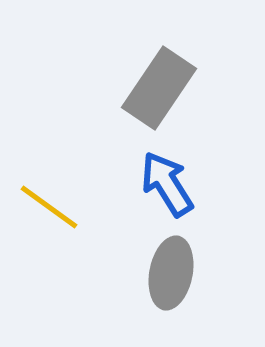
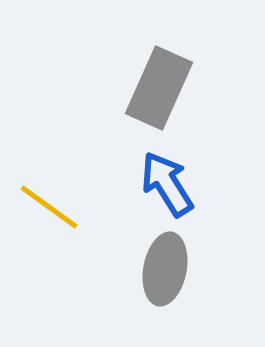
gray rectangle: rotated 10 degrees counterclockwise
gray ellipse: moved 6 px left, 4 px up
